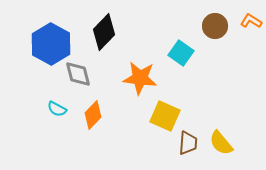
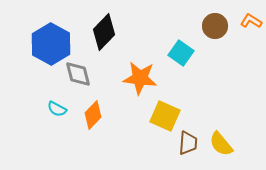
yellow semicircle: moved 1 px down
